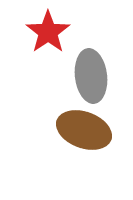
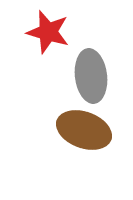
red star: rotated 21 degrees counterclockwise
